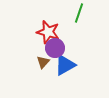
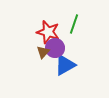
green line: moved 5 px left, 11 px down
brown triangle: moved 10 px up
